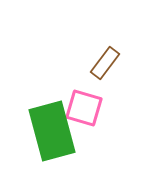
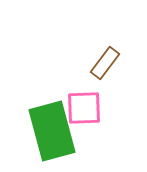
pink square: rotated 18 degrees counterclockwise
